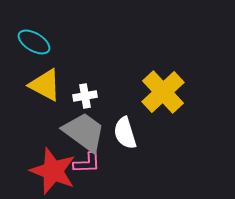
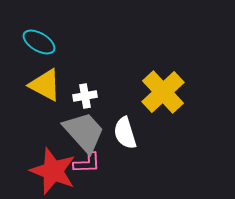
cyan ellipse: moved 5 px right
gray trapezoid: rotated 12 degrees clockwise
